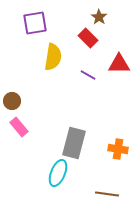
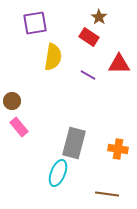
red rectangle: moved 1 px right, 1 px up; rotated 12 degrees counterclockwise
